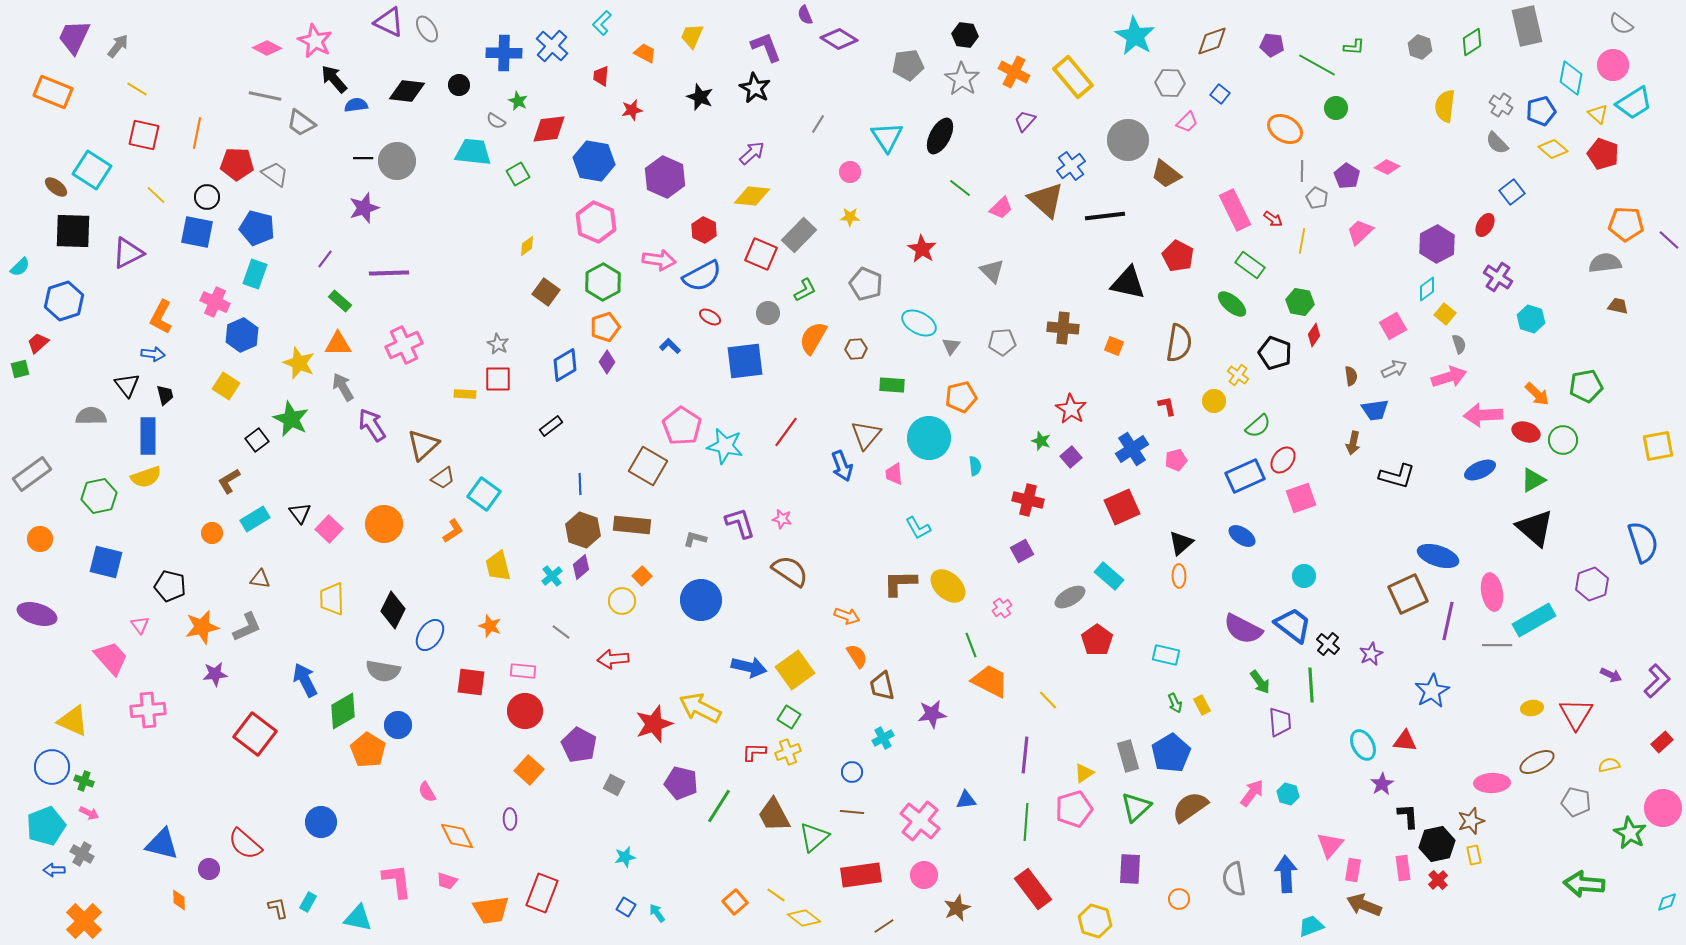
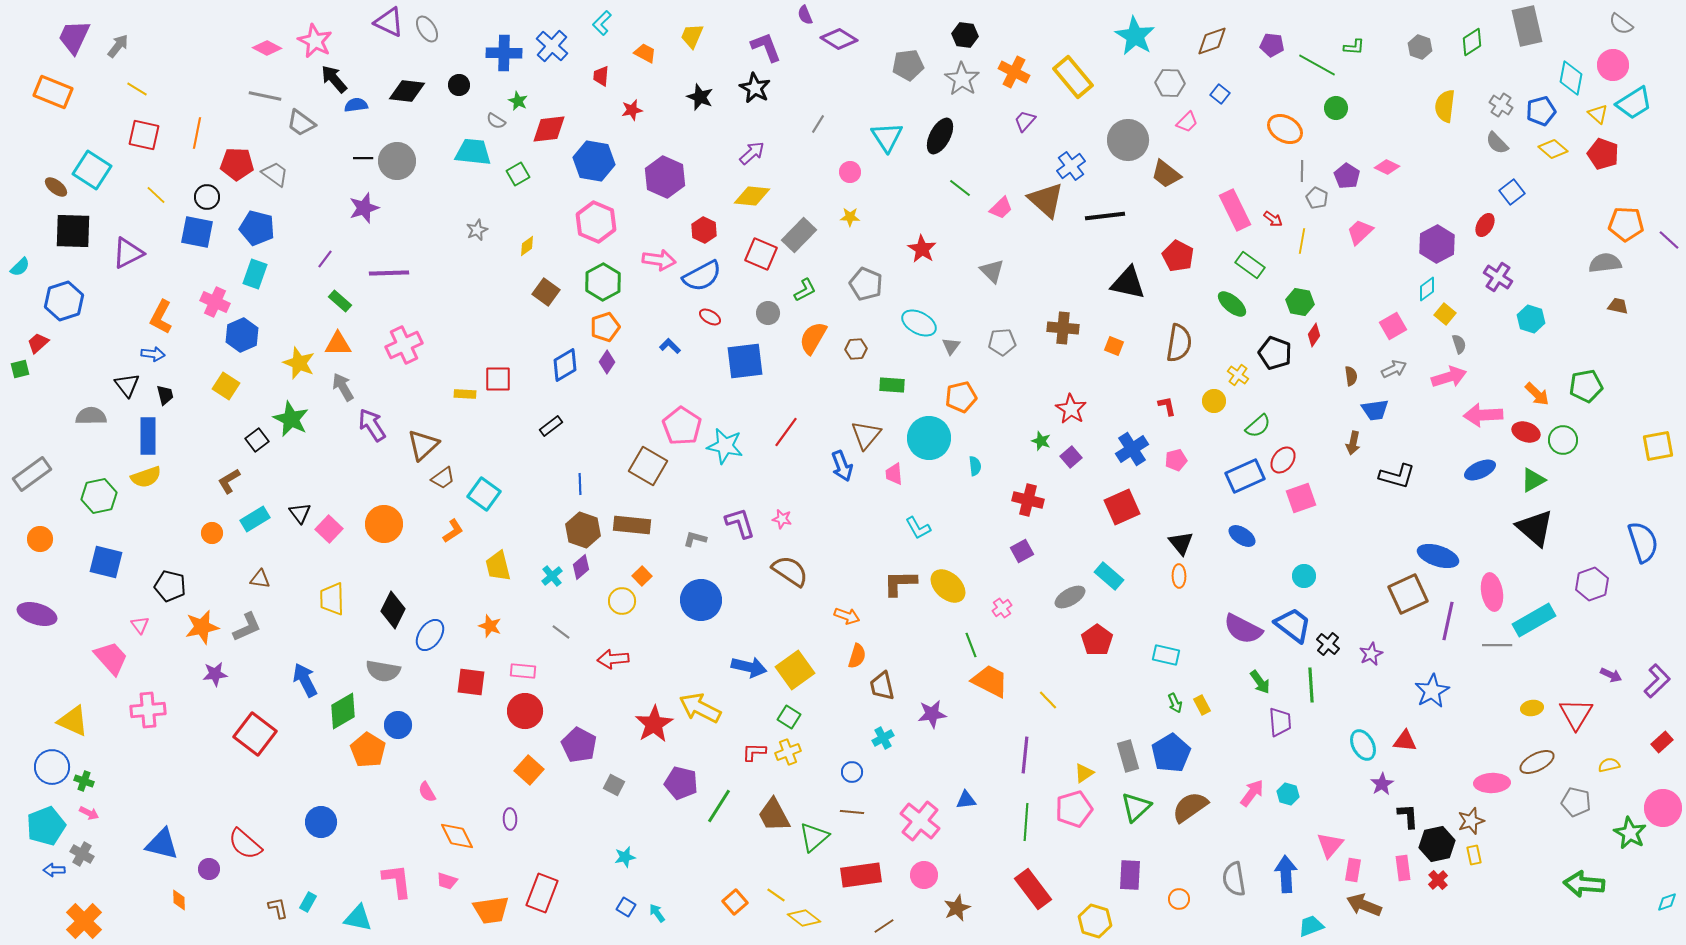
gray star at (498, 344): moved 21 px left, 114 px up; rotated 20 degrees clockwise
black triangle at (1181, 543): rotated 28 degrees counterclockwise
orange semicircle at (857, 656): rotated 50 degrees clockwise
red star at (654, 724): rotated 12 degrees counterclockwise
purple rectangle at (1130, 869): moved 6 px down
